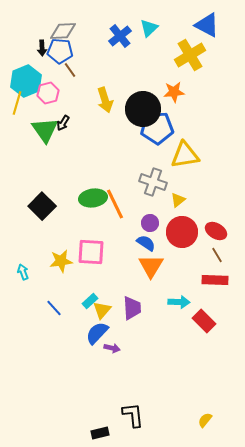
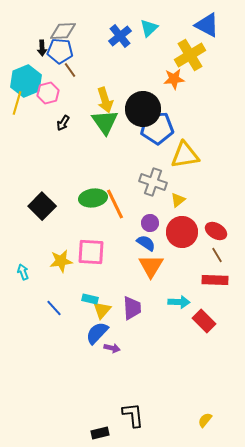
orange star at (174, 92): moved 13 px up
green triangle at (45, 130): moved 60 px right, 8 px up
cyan rectangle at (90, 301): moved 2 px up; rotated 56 degrees clockwise
